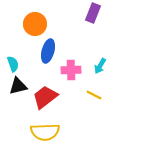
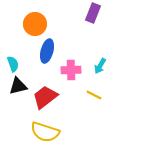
blue ellipse: moved 1 px left
yellow semicircle: rotated 20 degrees clockwise
